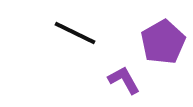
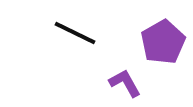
purple L-shape: moved 1 px right, 3 px down
